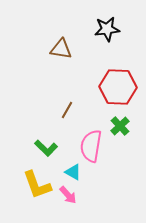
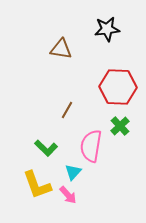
cyan triangle: rotated 42 degrees clockwise
